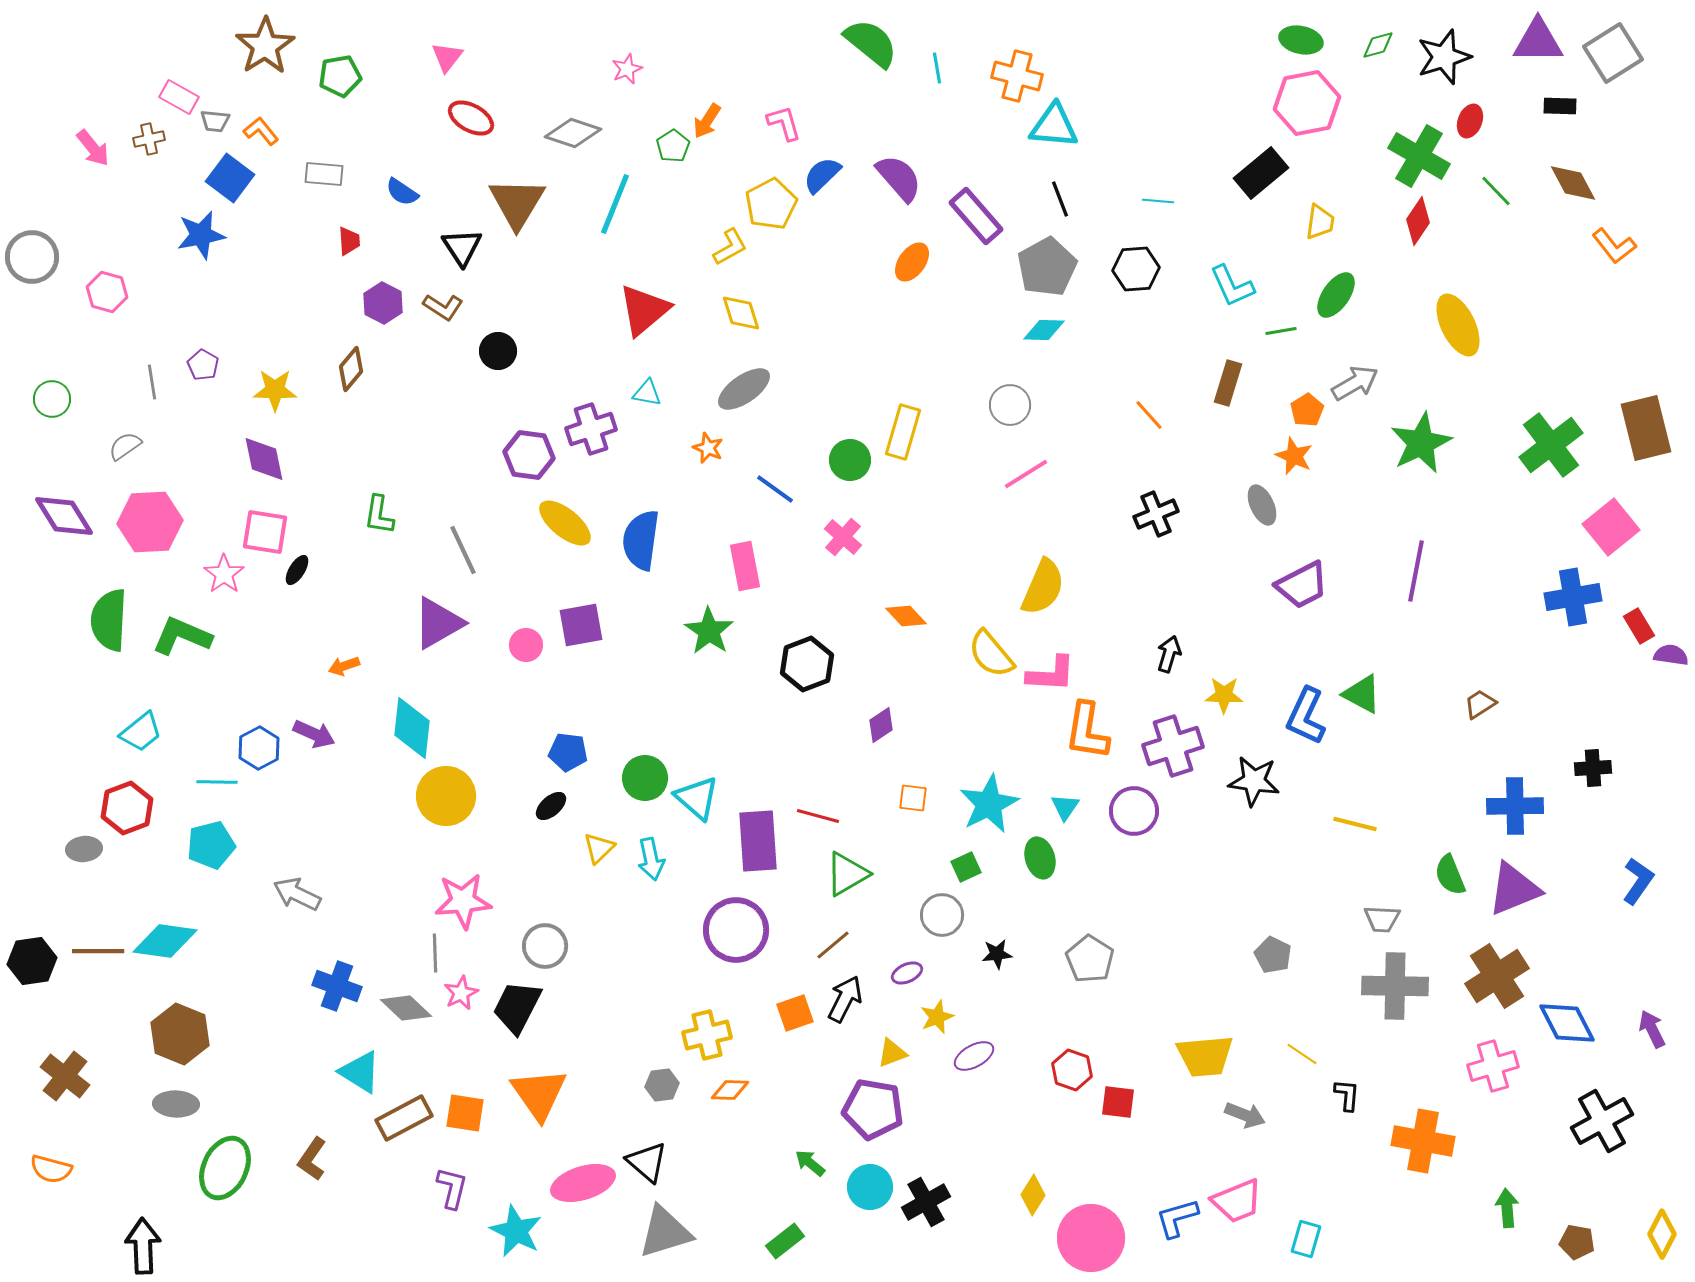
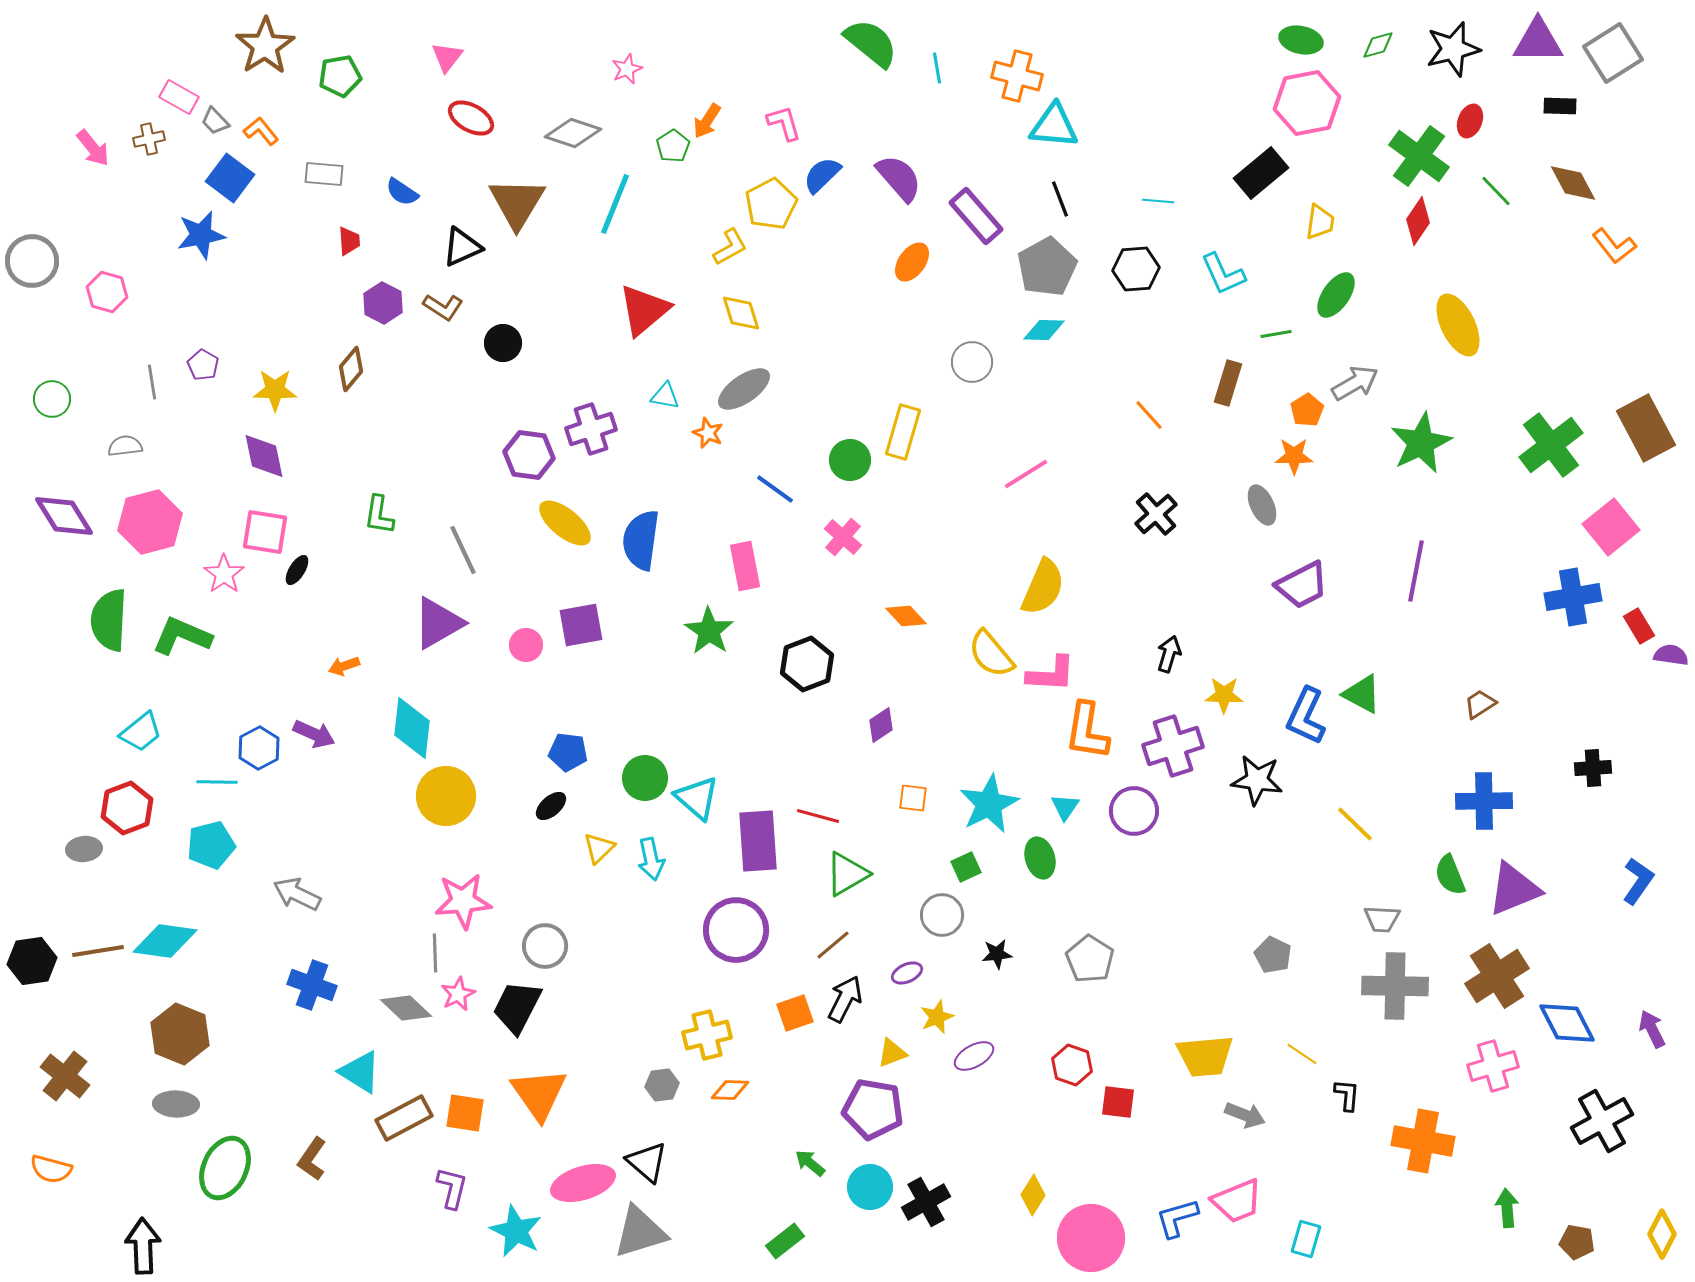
black star at (1444, 57): moved 9 px right, 8 px up; rotated 4 degrees clockwise
gray trapezoid at (215, 121): rotated 40 degrees clockwise
green cross at (1419, 156): rotated 6 degrees clockwise
black triangle at (462, 247): rotated 39 degrees clockwise
gray circle at (32, 257): moved 4 px down
cyan L-shape at (1232, 286): moved 9 px left, 12 px up
green line at (1281, 331): moved 5 px left, 3 px down
black circle at (498, 351): moved 5 px right, 8 px up
cyan triangle at (647, 393): moved 18 px right, 3 px down
gray circle at (1010, 405): moved 38 px left, 43 px up
brown rectangle at (1646, 428): rotated 14 degrees counterclockwise
gray semicircle at (125, 446): rotated 28 degrees clockwise
orange star at (708, 448): moved 15 px up
orange star at (1294, 456): rotated 24 degrees counterclockwise
purple diamond at (264, 459): moved 3 px up
black cross at (1156, 514): rotated 18 degrees counterclockwise
pink hexagon at (150, 522): rotated 12 degrees counterclockwise
black star at (1254, 781): moved 3 px right, 1 px up
blue cross at (1515, 806): moved 31 px left, 5 px up
yellow line at (1355, 824): rotated 30 degrees clockwise
brown line at (98, 951): rotated 9 degrees counterclockwise
blue cross at (337, 986): moved 25 px left, 1 px up
pink star at (461, 993): moved 3 px left, 1 px down
red hexagon at (1072, 1070): moved 5 px up
gray triangle at (665, 1232): moved 25 px left
